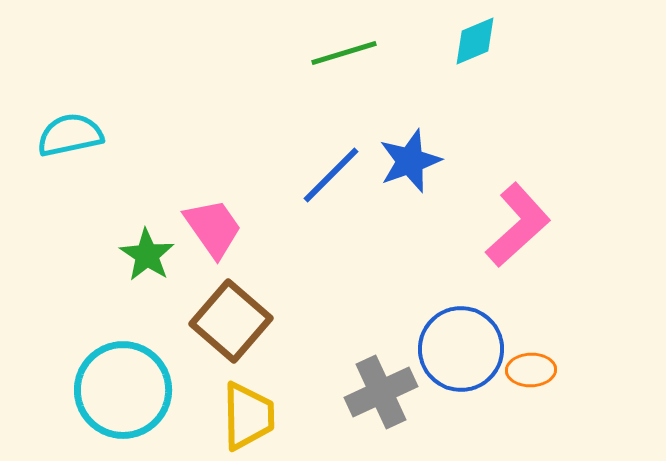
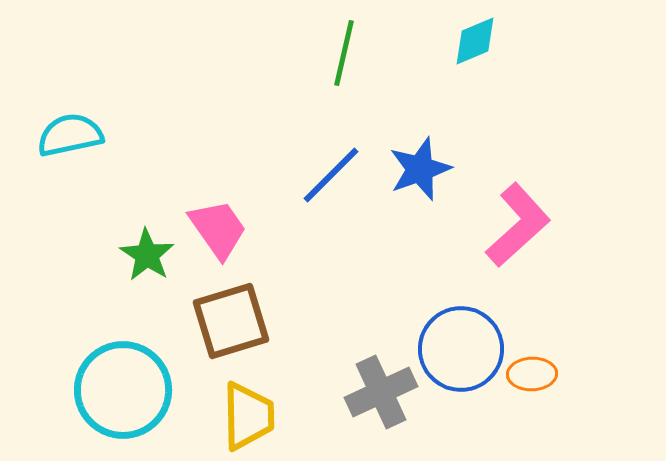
green line: rotated 60 degrees counterclockwise
blue star: moved 10 px right, 8 px down
pink trapezoid: moved 5 px right, 1 px down
brown square: rotated 32 degrees clockwise
orange ellipse: moved 1 px right, 4 px down
